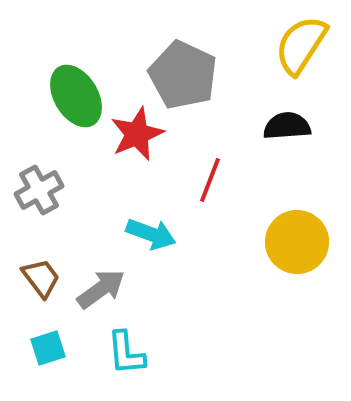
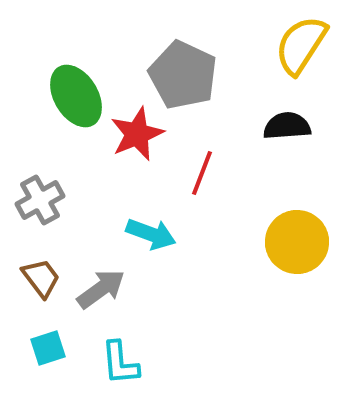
red line: moved 8 px left, 7 px up
gray cross: moved 1 px right, 10 px down
cyan L-shape: moved 6 px left, 10 px down
